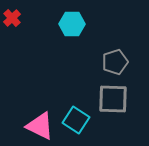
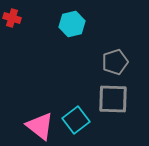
red cross: rotated 30 degrees counterclockwise
cyan hexagon: rotated 15 degrees counterclockwise
cyan square: rotated 20 degrees clockwise
pink triangle: rotated 12 degrees clockwise
